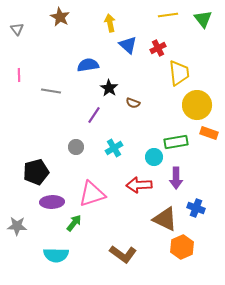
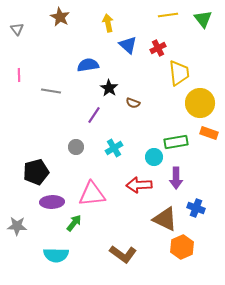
yellow arrow: moved 2 px left
yellow circle: moved 3 px right, 2 px up
pink triangle: rotated 12 degrees clockwise
